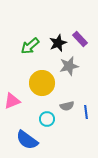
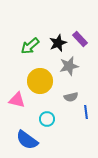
yellow circle: moved 2 px left, 2 px up
pink triangle: moved 5 px right, 1 px up; rotated 36 degrees clockwise
gray semicircle: moved 4 px right, 9 px up
